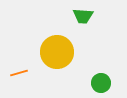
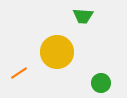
orange line: rotated 18 degrees counterclockwise
